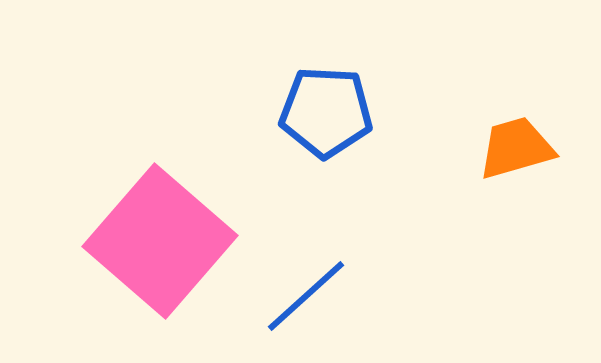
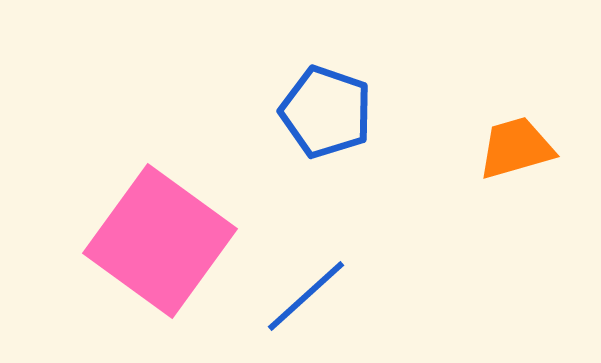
blue pentagon: rotated 16 degrees clockwise
pink square: rotated 5 degrees counterclockwise
